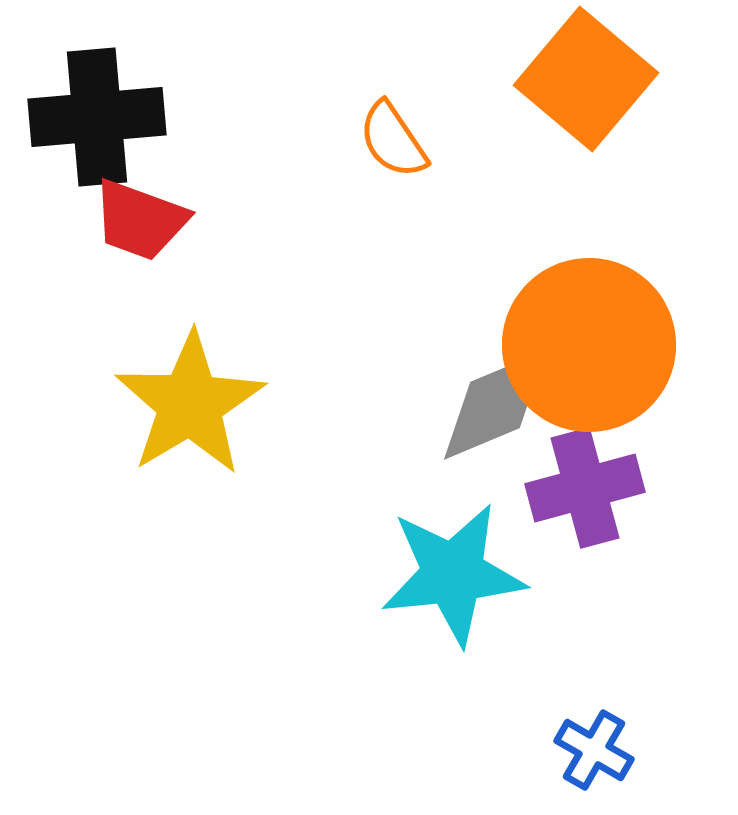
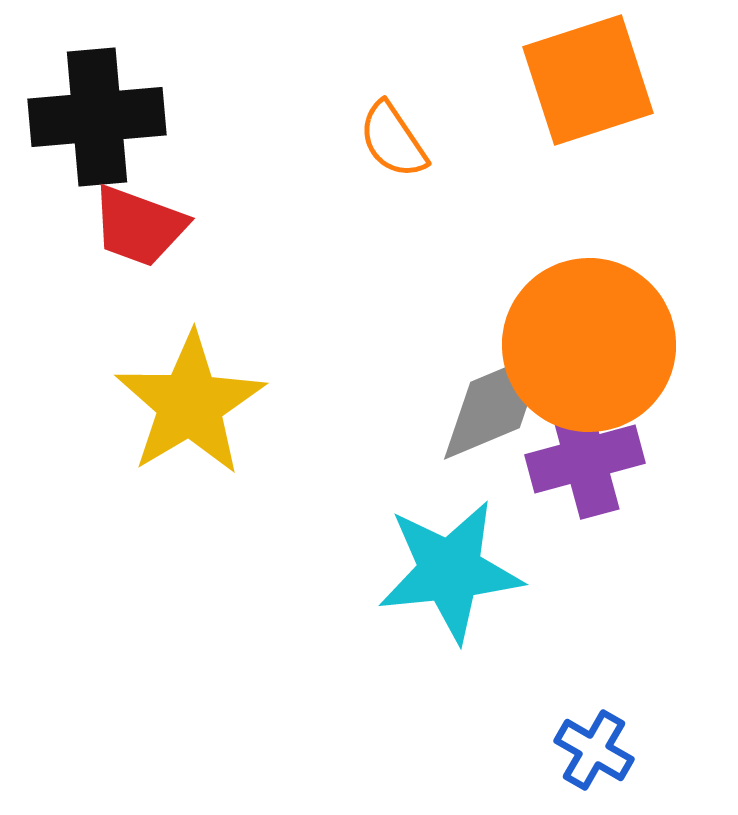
orange square: moved 2 px right, 1 px down; rotated 32 degrees clockwise
red trapezoid: moved 1 px left, 6 px down
purple cross: moved 29 px up
cyan star: moved 3 px left, 3 px up
